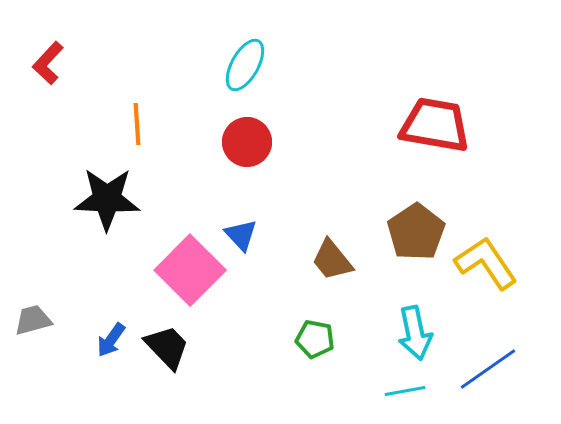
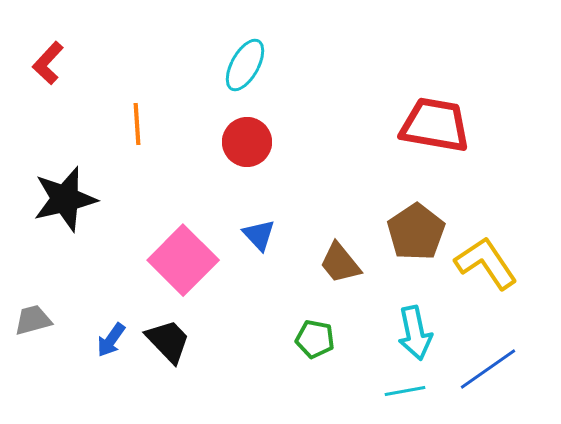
black star: moved 42 px left; rotated 16 degrees counterclockwise
blue triangle: moved 18 px right
brown trapezoid: moved 8 px right, 3 px down
pink square: moved 7 px left, 10 px up
black trapezoid: moved 1 px right, 6 px up
